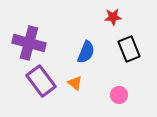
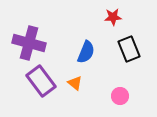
pink circle: moved 1 px right, 1 px down
